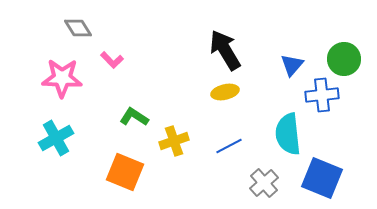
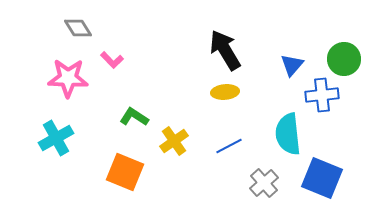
pink star: moved 6 px right
yellow ellipse: rotated 8 degrees clockwise
yellow cross: rotated 16 degrees counterclockwise
